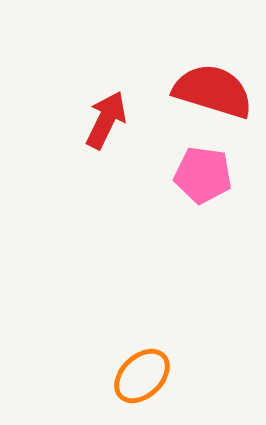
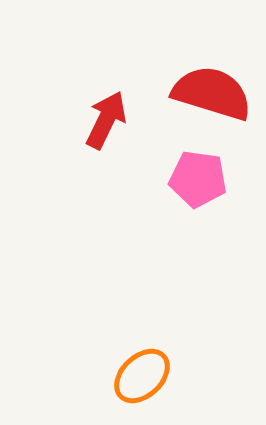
red semicircle: moved 1 px left, 2 px down
pink pentagon: moved 5 px left, 4 px down
